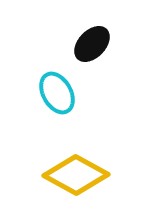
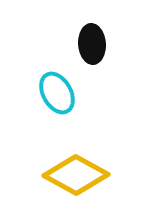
black ellipse: rotated 48 degrees counterclockwise
